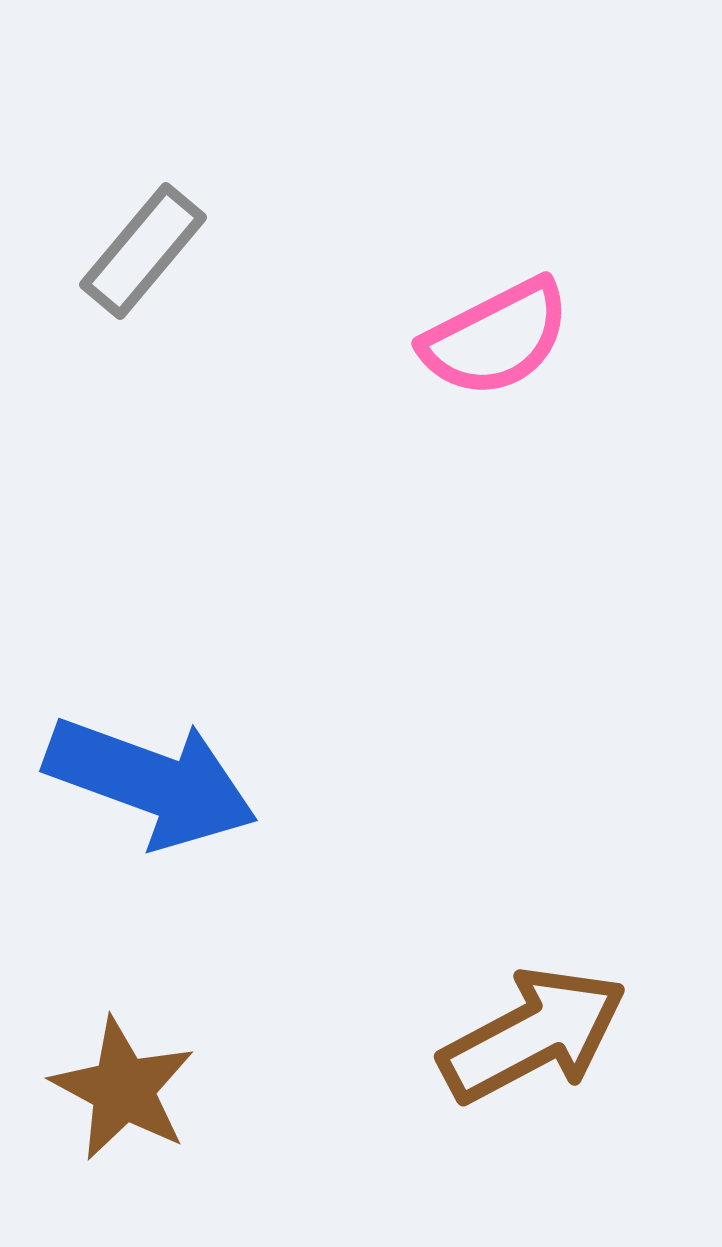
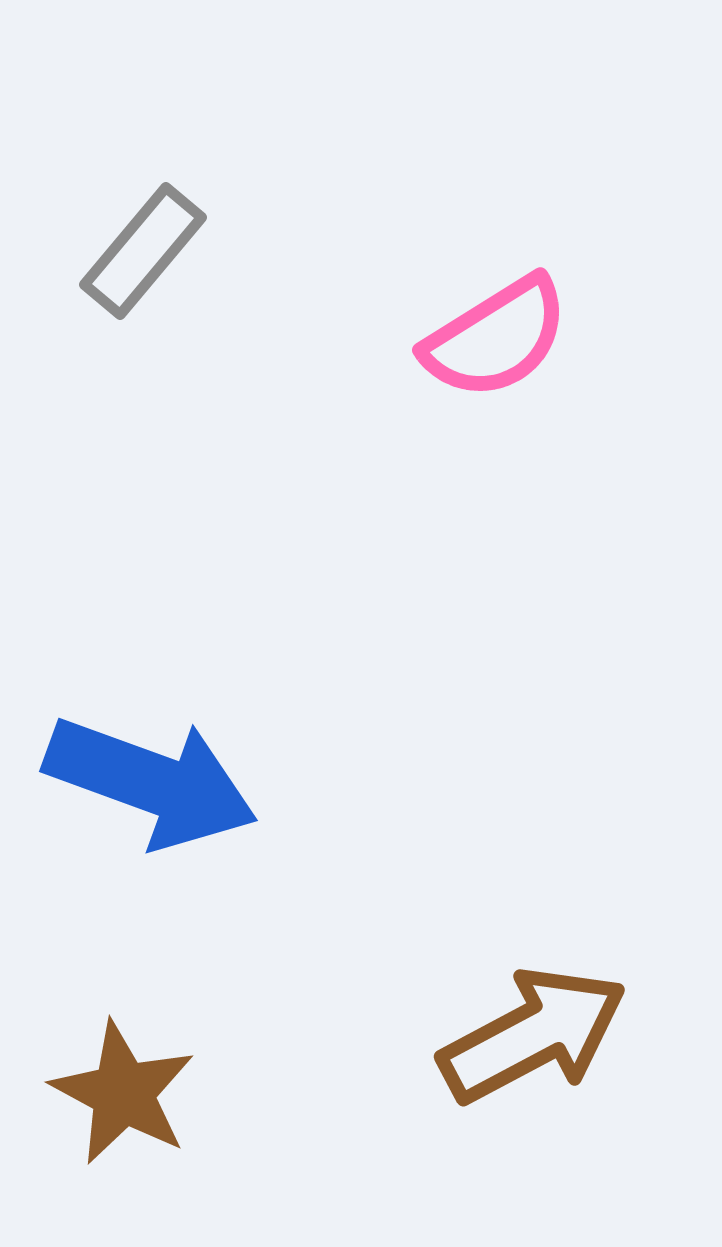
pink semicircle: rotated 5 degrees counterclockwise
brown star: moved 4 px down
